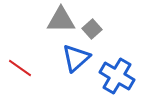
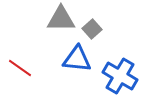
gray triangle: moved 1 px up
blue triangle: moved 1 px right, 1 px down; rotated 48 degrees clockwise
blue cross: moved 3 px right
